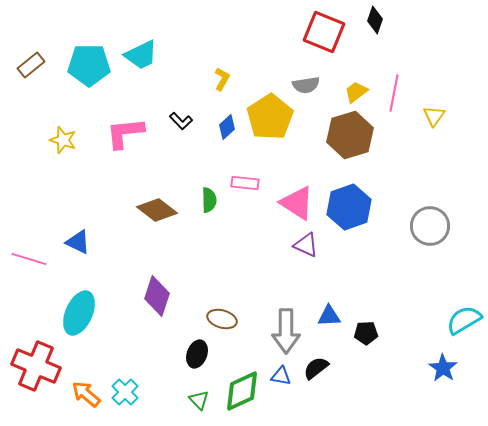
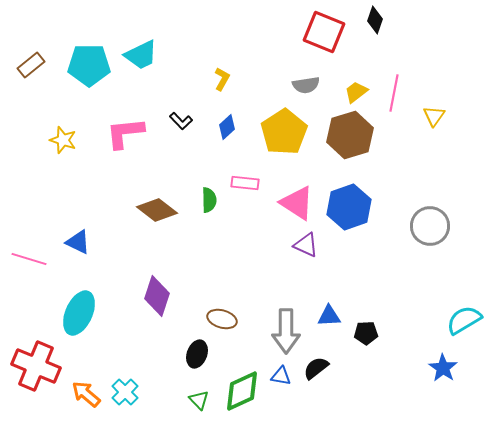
yellow pentagon at (270, 117): moved 14 px right, 15 px down
